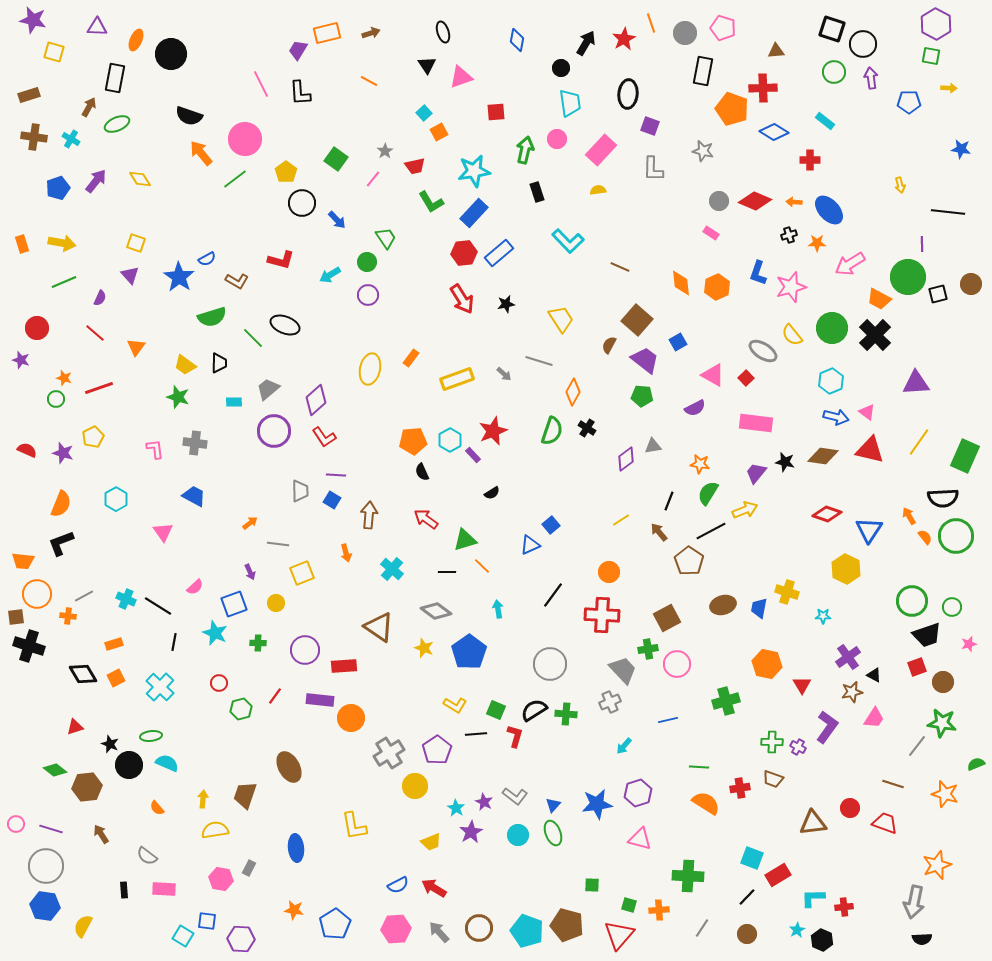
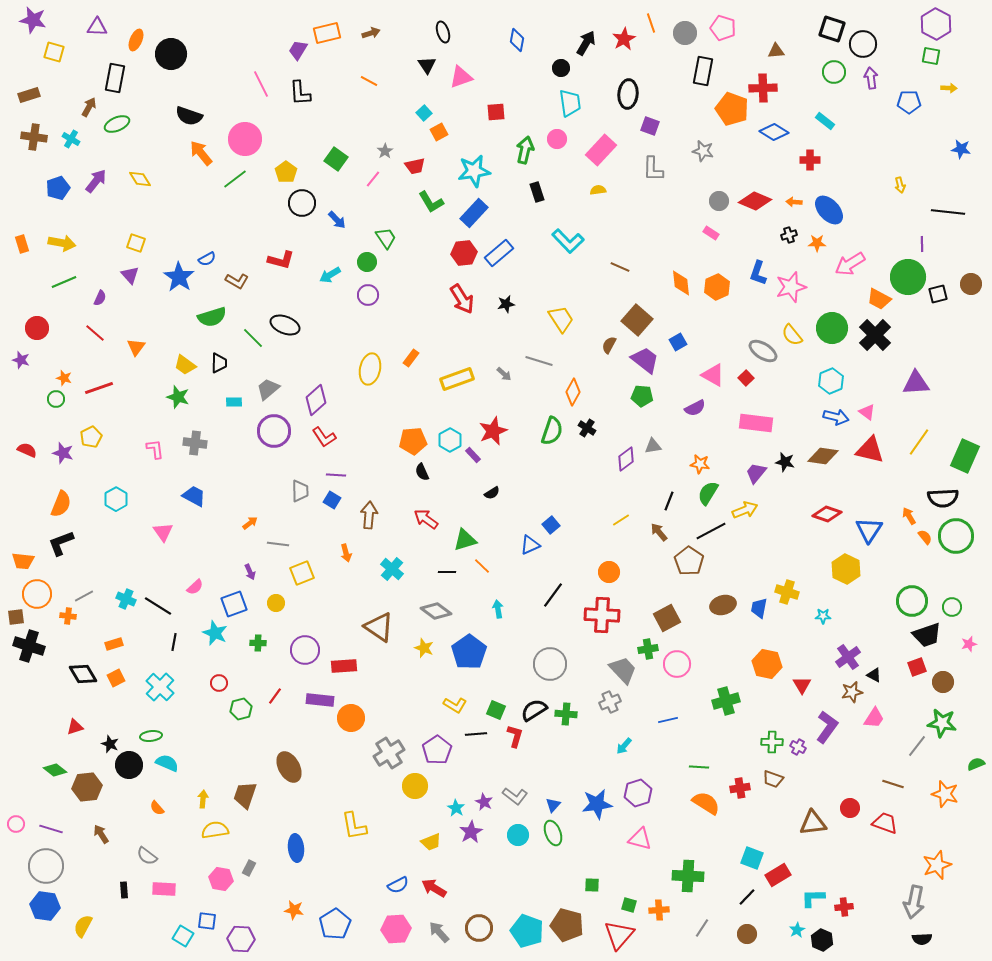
yellow pentagon at (93, 437): moved 2 px left
